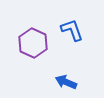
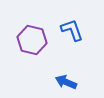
purple hexagon: moved 1 px left, 3 px up; rotated 12 degrees counterclockwise
